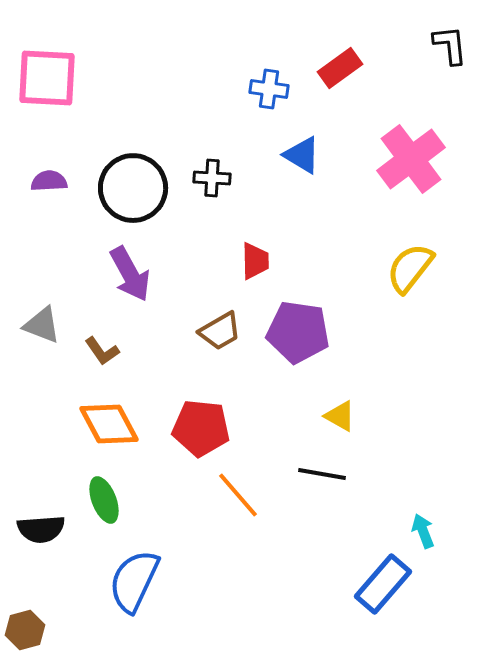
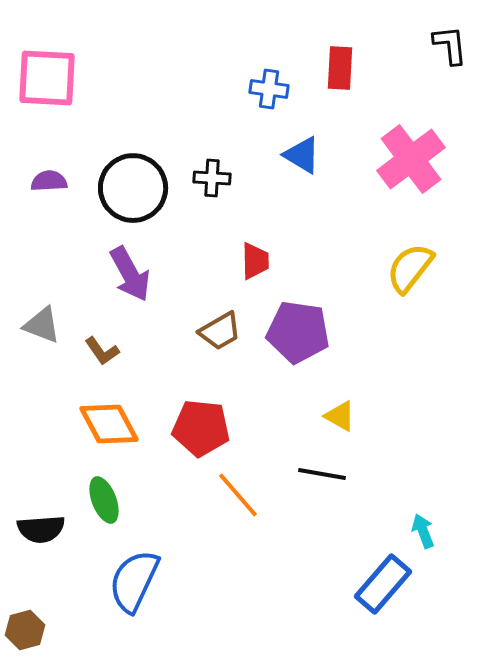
red rectangle: rotated 51 degrees counterclockwise
